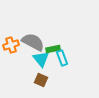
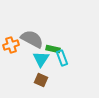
gray semicircle: moved 1 px left, 3 px up
green rectangle: rotated 24 degrees clockwise
cyan triangle: rotated 12 degrees clockwise
